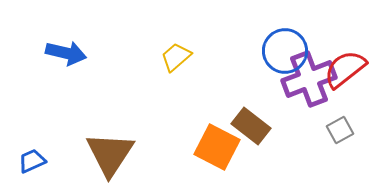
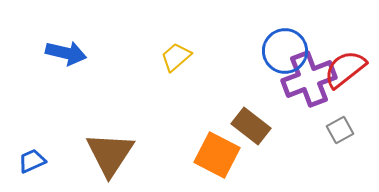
orange square: moved 8 px down
